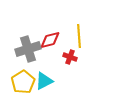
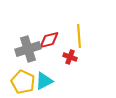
red diamond: moved 1 px left
yellow pentagon: rotated 15 degrees counterclockwise
